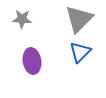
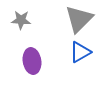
gray star: moved 1 px left, 1 px down
blue triangle: rotated 15 degrees clockwise
